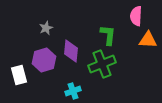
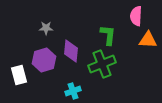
gray star: rotated 24 degrees clockwise
